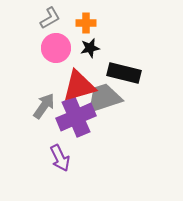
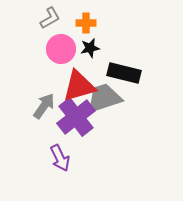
pink circle: moved 5 px right, 1 px down
purple cross: rotated 15 degrees counterclockwise
